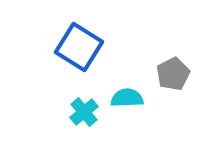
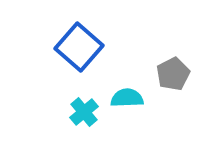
blue square: rotated 9 degrees clockwise
